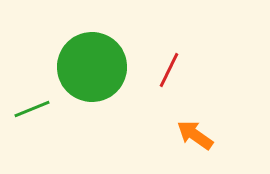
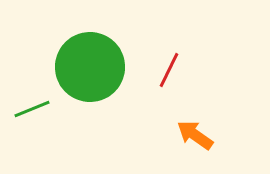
green circle: moved 2 px left
